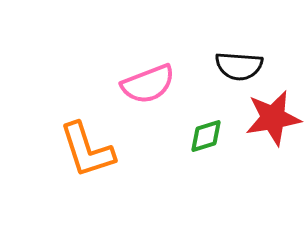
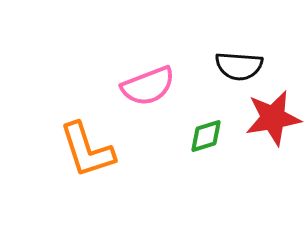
pink semicircle: moved 2 px down
